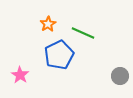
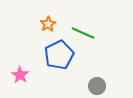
gray circle: moved 23 px left, 10 px down
